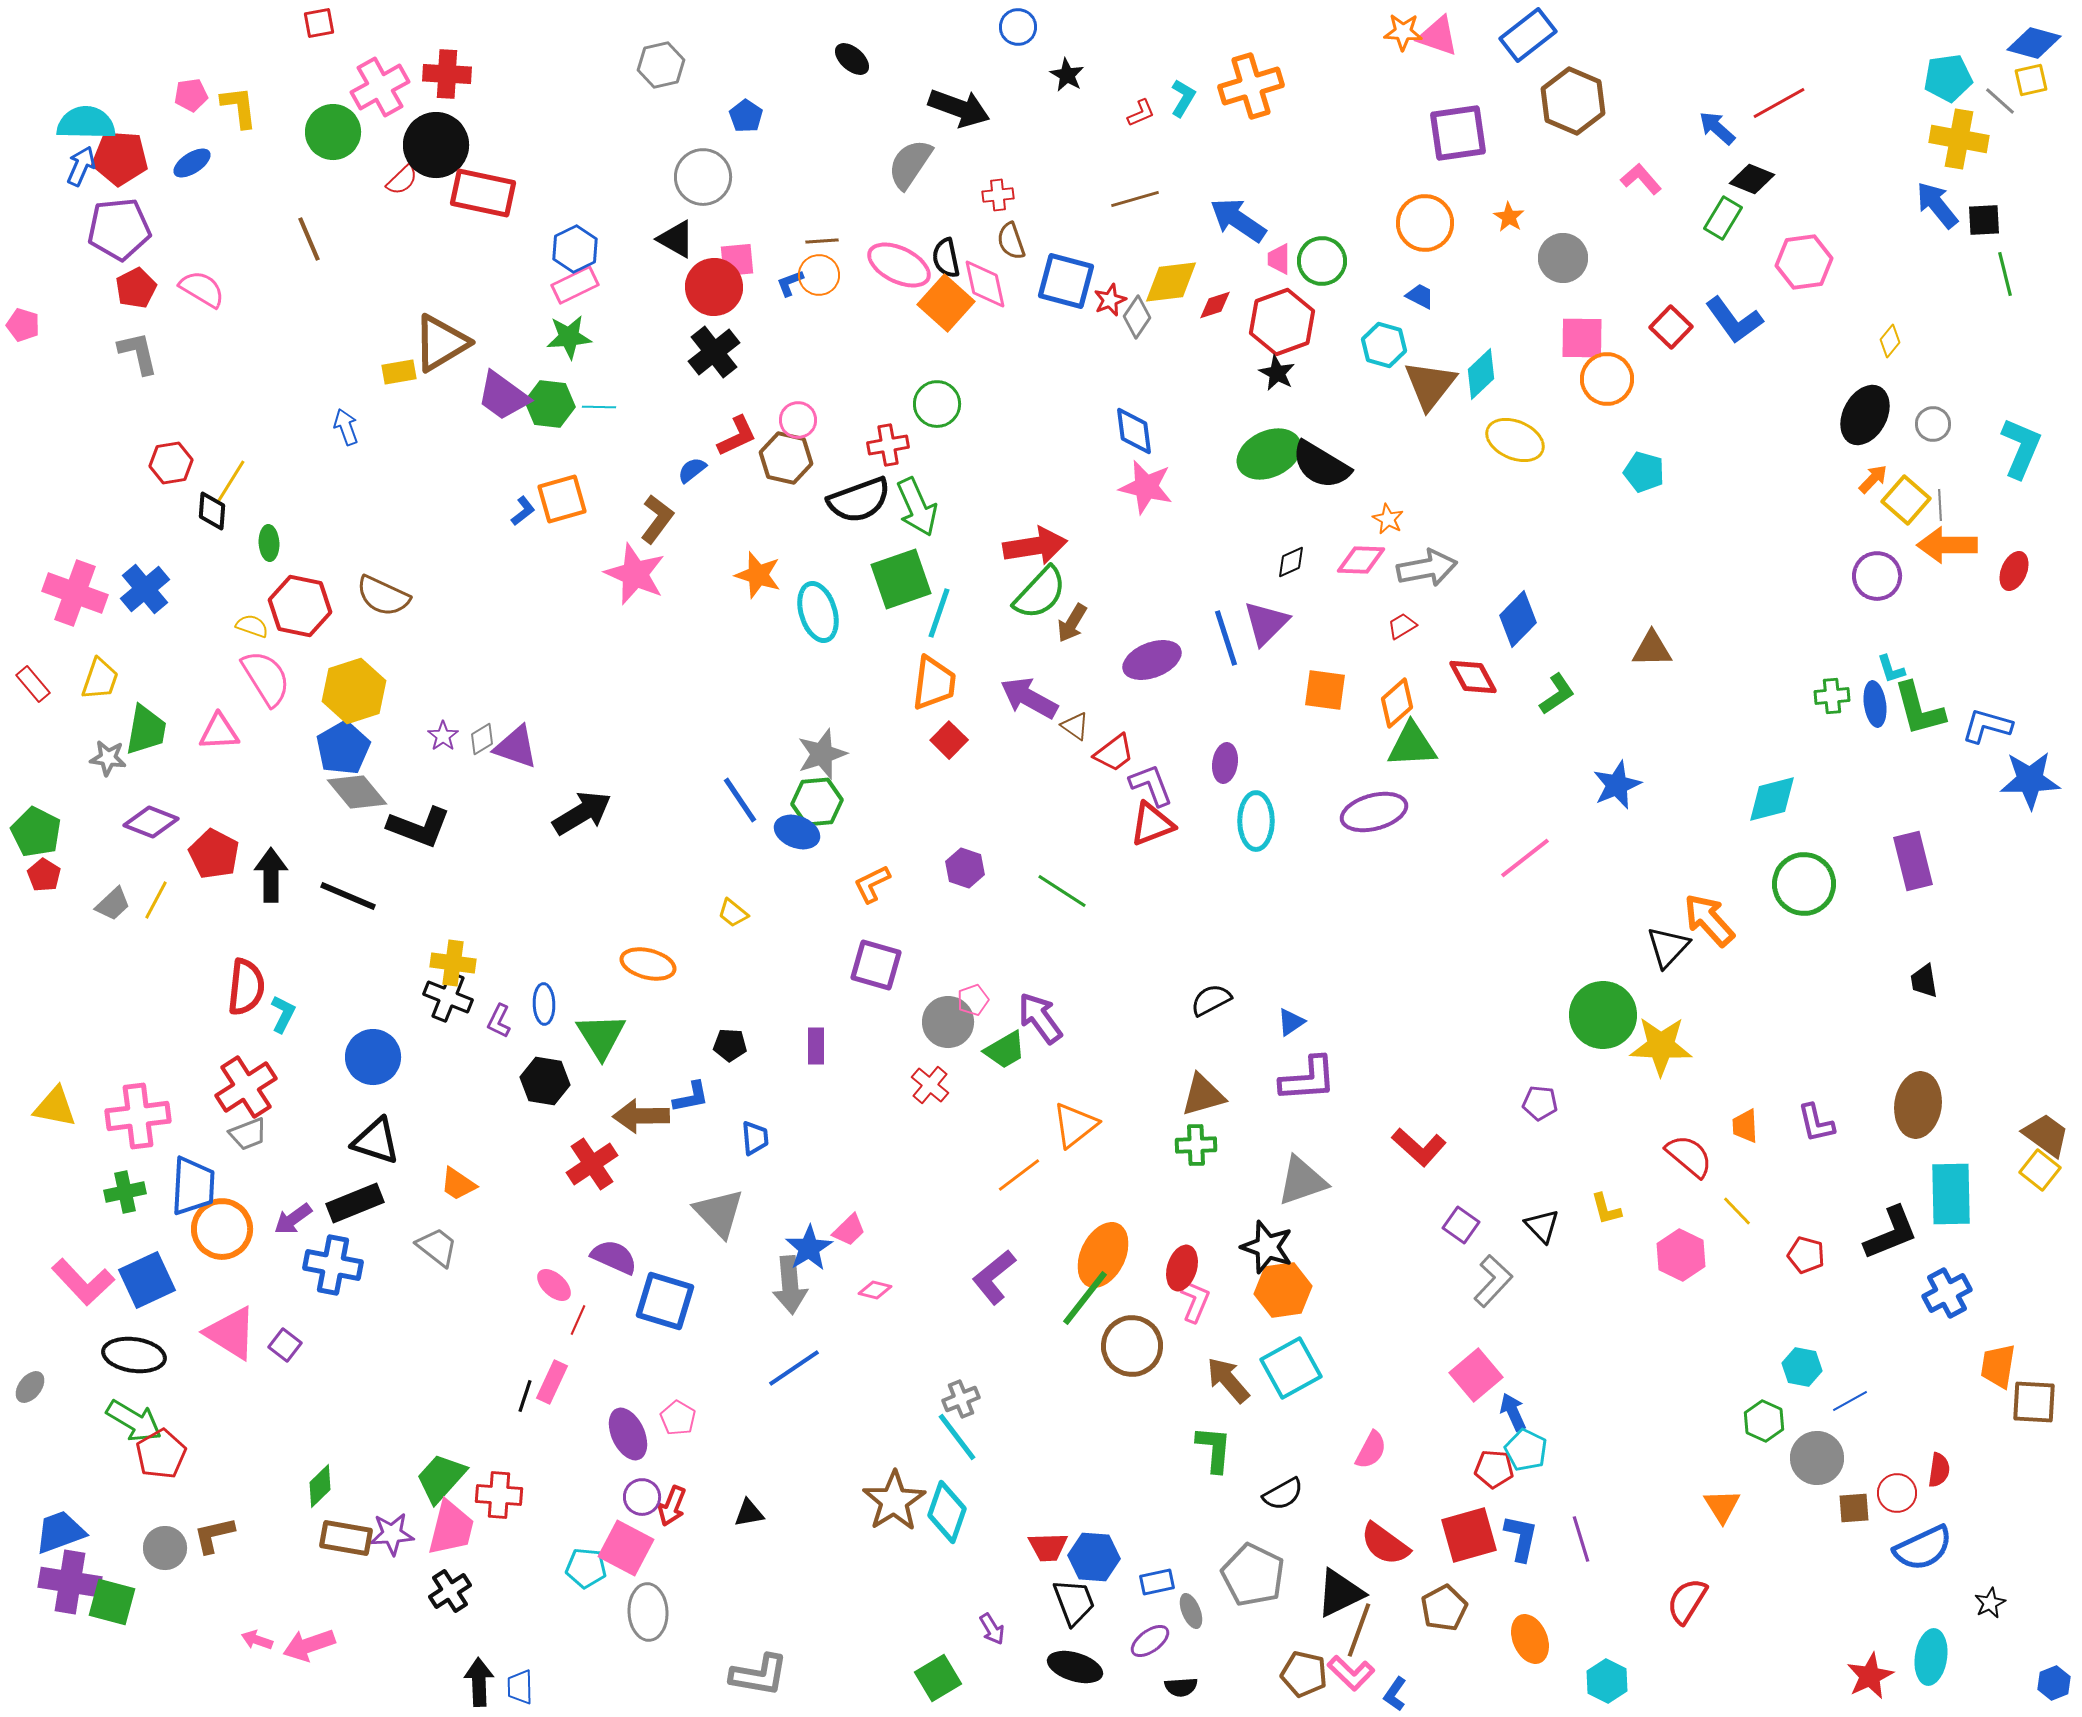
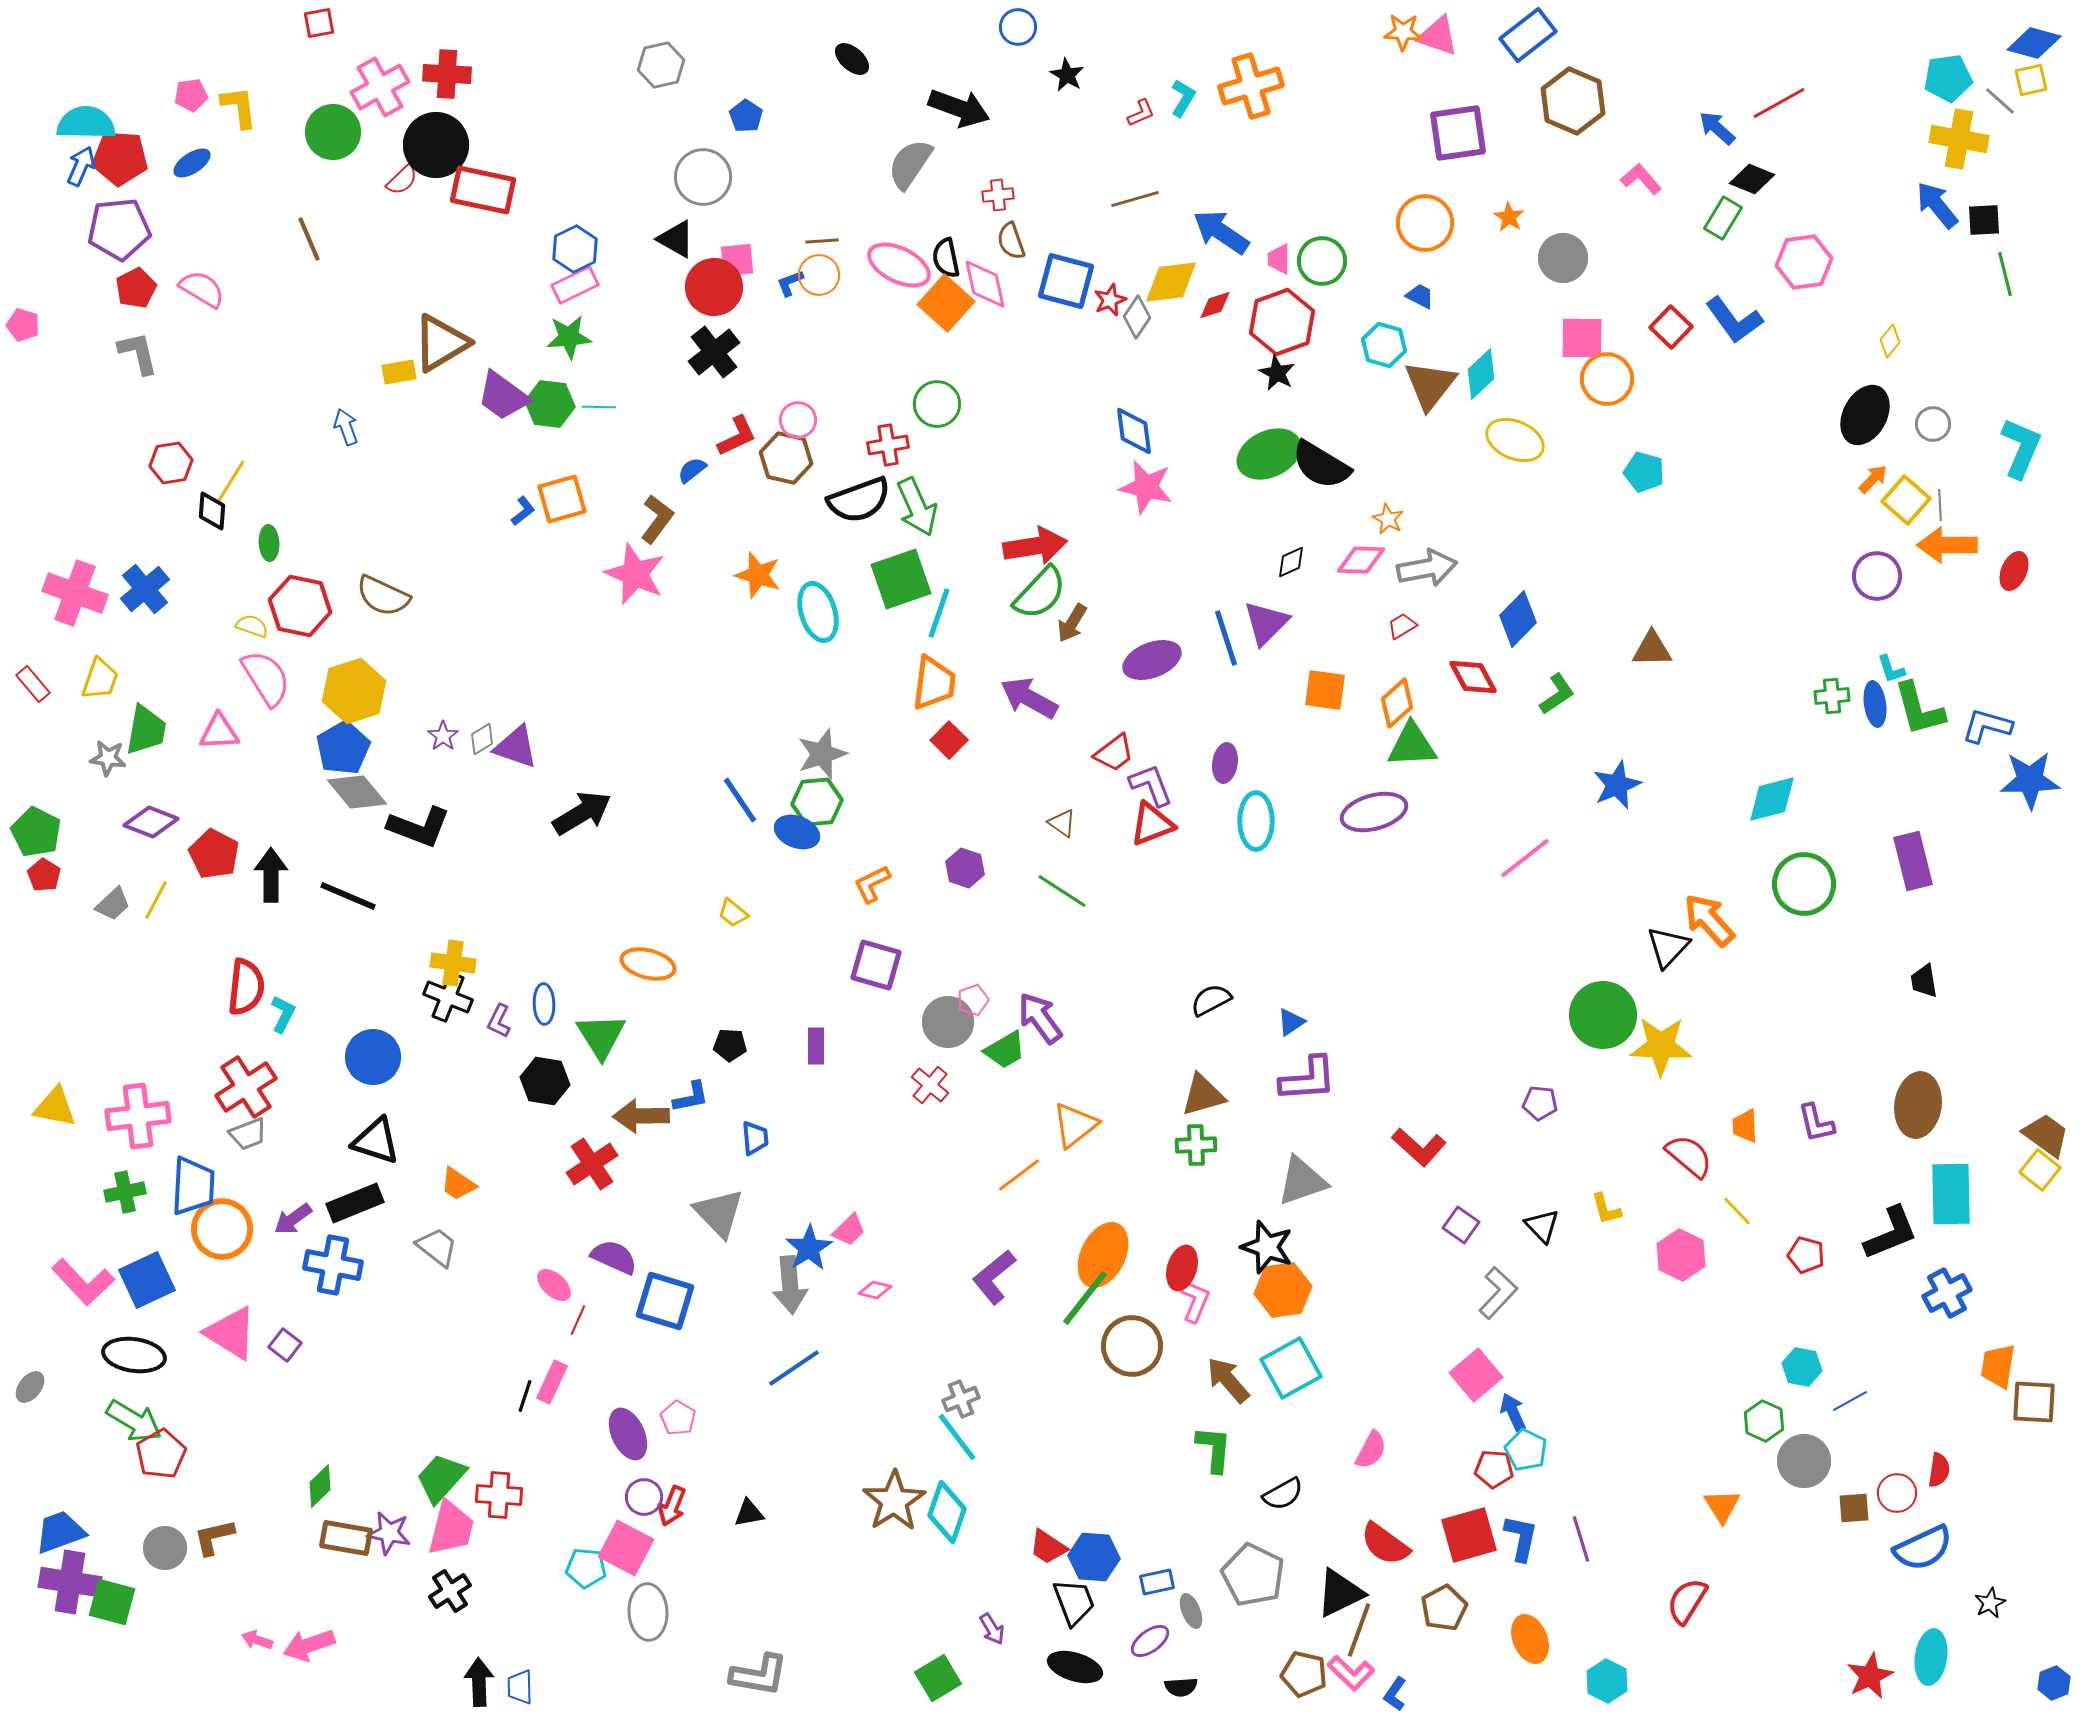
red rectangle at (483, 193): moved 3 px up
blue arrow at (1238, 220): moved 17 px left, 12 px down
brown triangle at (1075, 726): moved 13 px left, 97 px down
gray L-shape at (1493, 1281): moved 5 px right, 12 px down
gray circle at (1817, 1458): moved 13 px left, 3 px down
purple circle at (642, 1497): moved 2 px right
purple star at (392, 1534): moved 3 px left, 1 px up; rotated 15 degrees clockwise
brown L-shape at (214, 1535): moved 2 px down
red trapezoid at (1048, 1547): rotated 36 degrees clockwise
